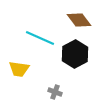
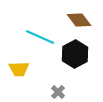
cyan line: moved 1 px up
yellow trapezoid: rotated 10 degrees counterclockwise
gray cross: moved 3 px right; rotated 24 degrees clockwise
